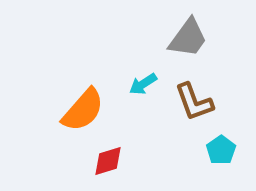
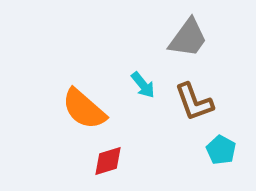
cyan arrow: moved 1 px down; rotated 96 degrees counterclockwise
orange semicircle: moved 1 px right, 1 px up; rotated 90 degrees clockwise
cyan pentagon: rotated 8 degrees counterclockwise
